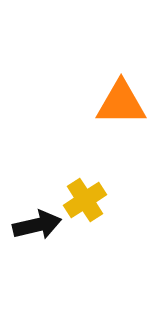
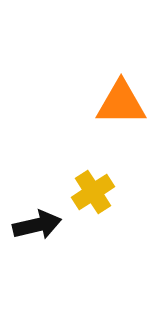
yellow cross: moved 8 px right, 8 px up
